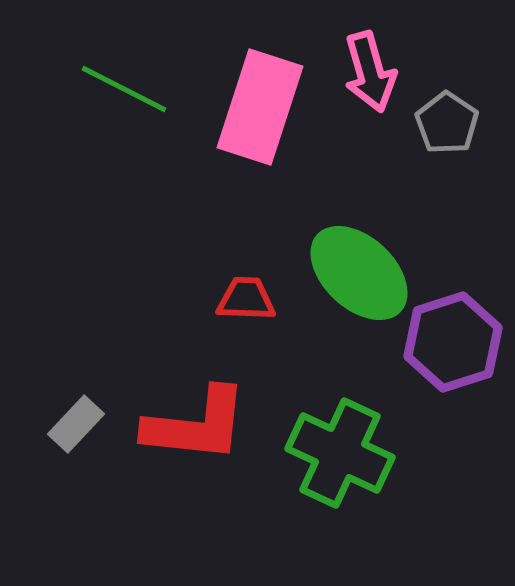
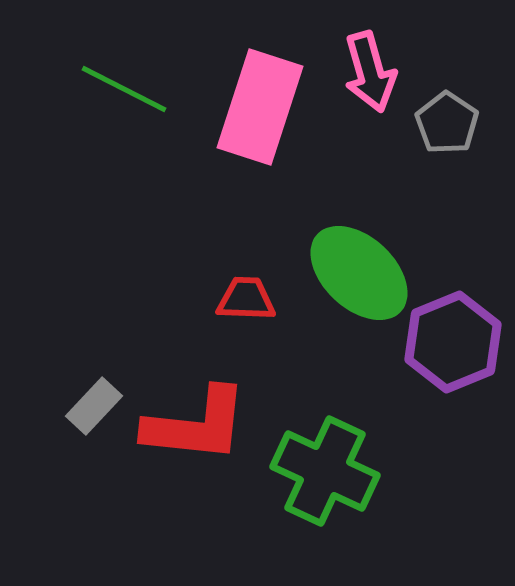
purple hexagon: rotated 4 degrees counterclockwise
gray rectangle: moved 18 px right, 18 px up
green cross: moved 15 px left, 18 px down
